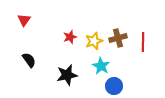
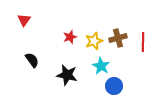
black semicircle: moved 3 px right
black star: rotated 25 degrees clockwise
